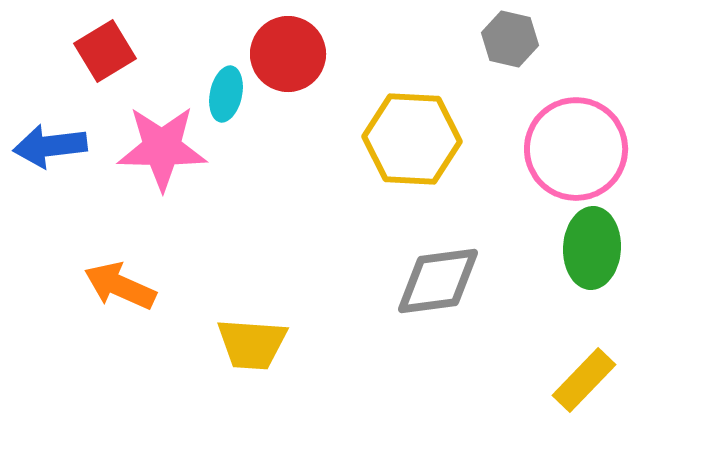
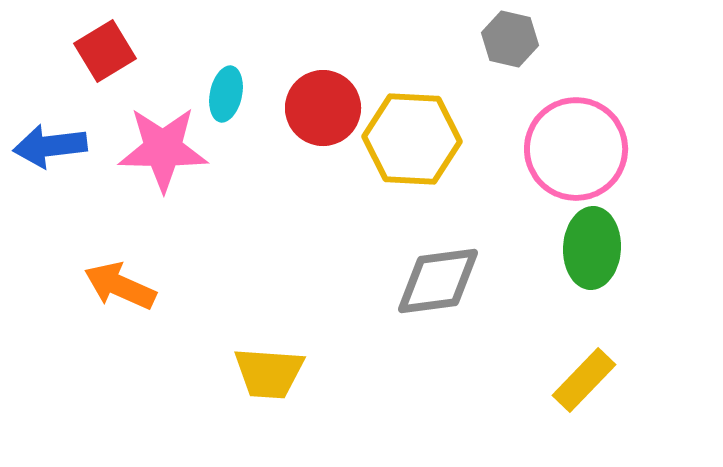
red circle: moved 35 px right, 54 px down
pink star: moved 1 px right, 1 px down
yellow trapezoid: moved 17 px right, 29 px down
